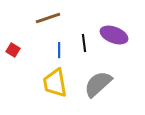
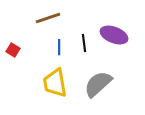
blue line: moved 3 px up
